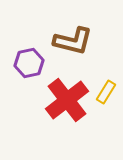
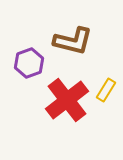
purple hexagon: rotated 8 degrees counterclockwise
yellow rectangle: moved 2 px up
